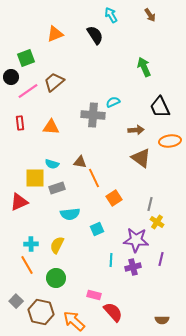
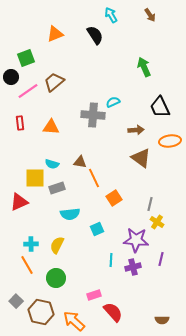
pink rectangle at (94, 295): rotated 32 degrees counterclockwise
